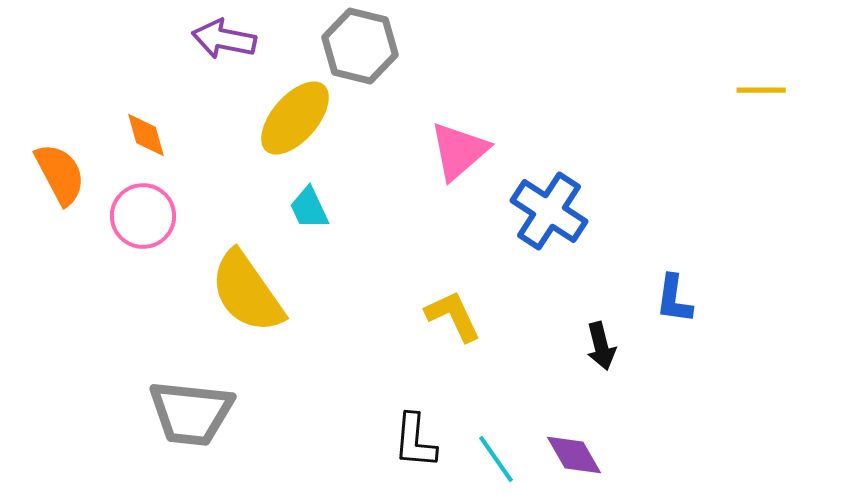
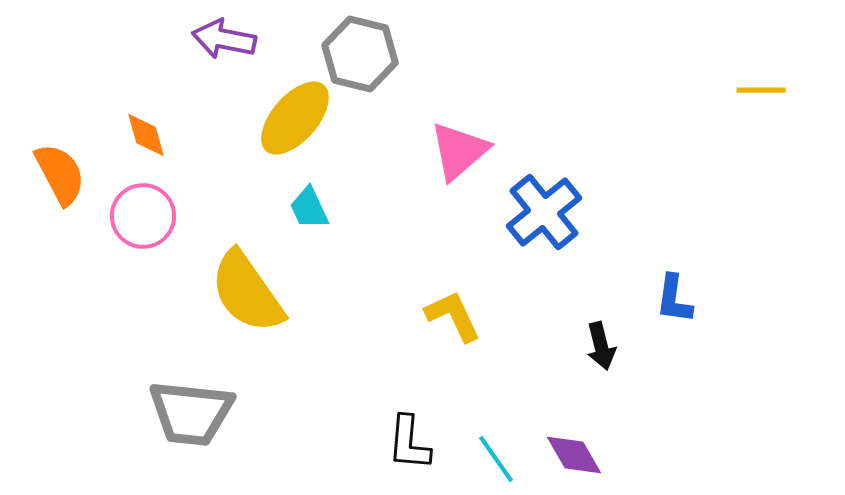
gray hexagon: moved 8 px down
blue cross: moved 5 px left, 1 px down; rotated 18 degrees clockwise
black L-shape: moved 6 px left, 2 px down
